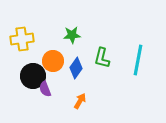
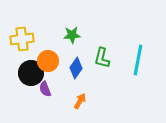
orange circle: moved 5 px left
black circle: moved 2 px left, 3 px up
